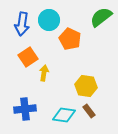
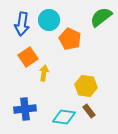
cyan diamond: moved 2 px down
